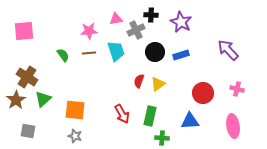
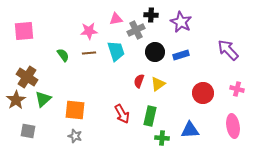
blue triangle: moved 9 px down
